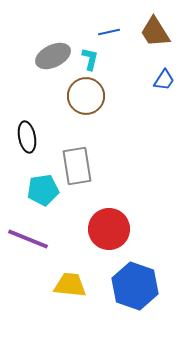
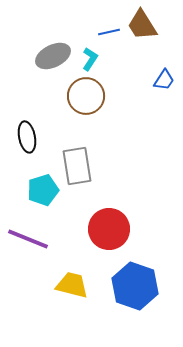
brown trapezoid: moved 13 px left, 7 px up
cyan L-shape: rotated 20 degrees clockwise
cyan pentagon: rotated 8 degrees counterclockwise
yellow trapezoid: moved 2 px right; rotated 8 degrees clockwise
